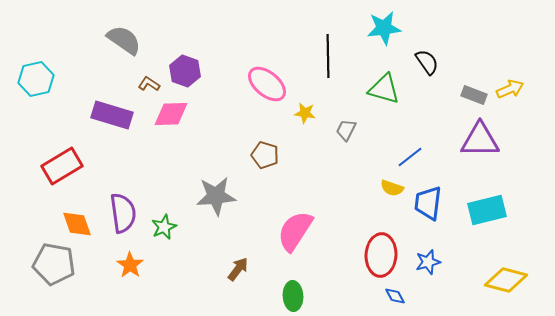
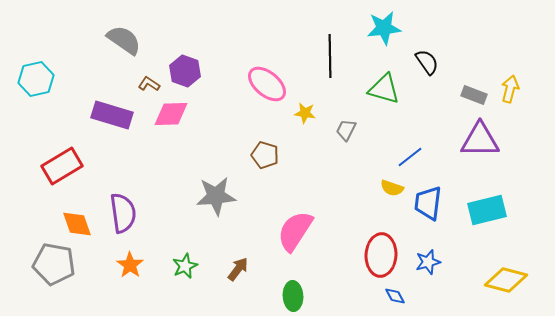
black line: moved 2 px right
yellow arrow: rotated 52 degrees counterclockwise
green star: moved 21 px right, 39 px down
